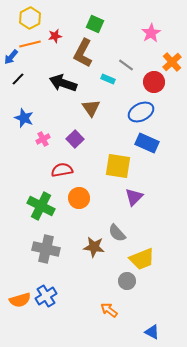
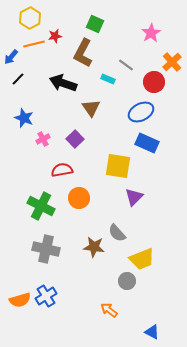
orange line: moved 4 px right
